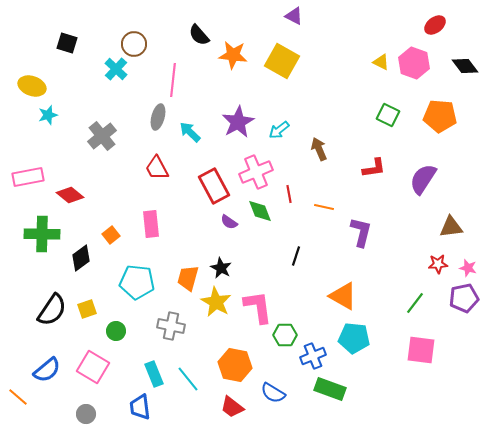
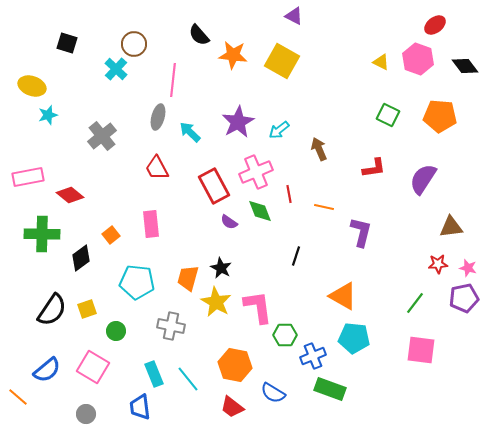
pink hexagon at (414, 63): moved 4 px right, 4 px up
